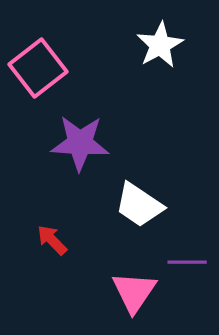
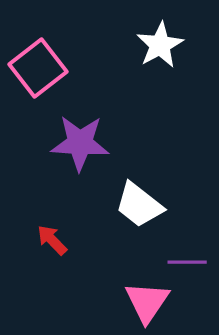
white trapezoid: rotated 4 degrees clockwise
pink triangle: moved 13 px right, 10 px down
